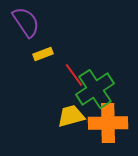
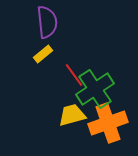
purple semicircle: moved 21 px right; rotated 28 degrees clockwise
yellow rectangle: rotated 18 degrees counterclockwise
yellow trapezoid: moved 1 px right, 1 px up
orange cross: rotated 18 degrees counterclockwise
